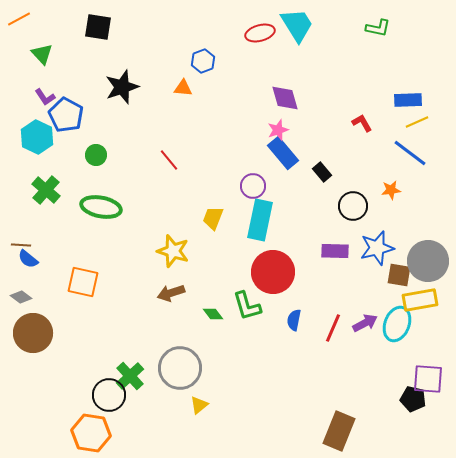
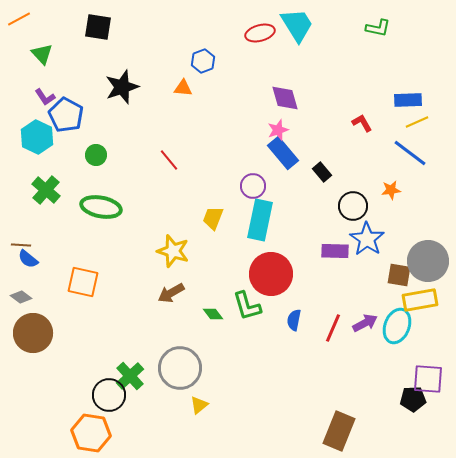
blue star at (377, 248): moved 10 px left, 9 px up; rotated 24 degrees counterclockwise
red circle at (273, 272): moved 2 px left, 2 px down
brown arrow at (171, 293): rotated 12 degrees counterclockwise
cyan ellipse at (397, 324): moved 2 px down
black pentagon at (413, 399): rotated 15 degrees counterclockwise
